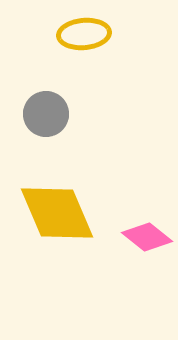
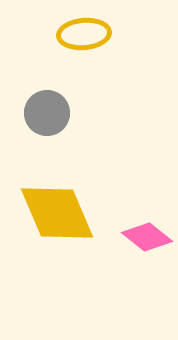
gray circle: moved 1 px right, 1 px up
